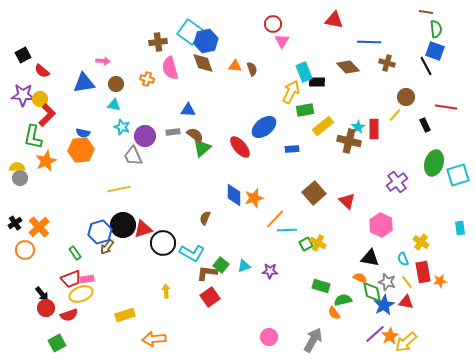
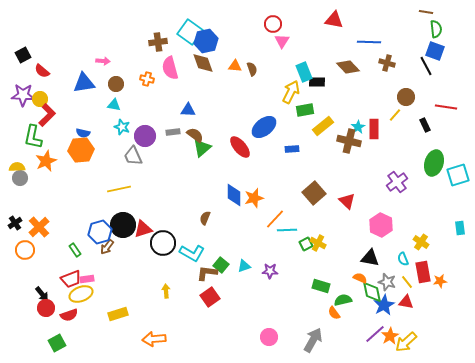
green rectangle at (75, 253): moved 3 px up
yellow rectangle at (125, 315): moved 7 px left, 1 px up
